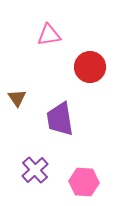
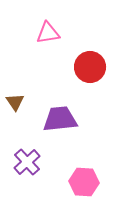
pink triangle: moved 1 px left, 2 px up
brown triangle: moved 2 px left, 4 px down
purple trapezoid: rotated 93 degrees clockwise
purple cross: moved 8 px left, 8 px up
